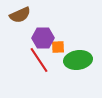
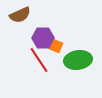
orange square: moved 2 px left, 1 px up; rotated 24 degrees clockwise
